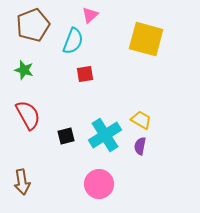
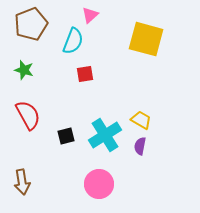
brown pentagon: moved 2 px left, 1 px up
